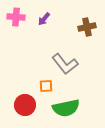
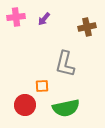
pink cross: rotated 12 degrees counterclockwise
gray L-shape: rotated 52 degrees clockwise
orange square: moved 4 px left
